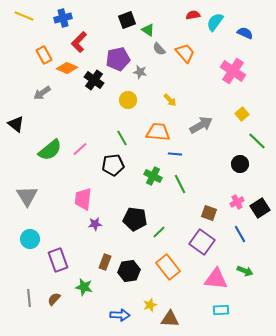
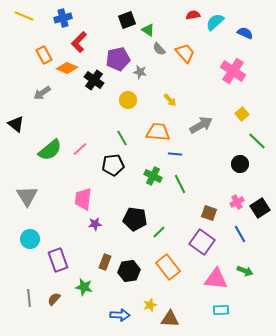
cyan semicircle at (215, 22): rotated 12 degrees clockwise
